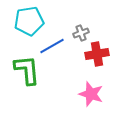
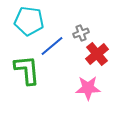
cyan pentagon: rotated 16 degrees clockwise
blue line: rotated 10 degrees counterclockwise
red cross: rotated 30 degrees counterclockwise
pink star: moved 3 px left, 6 px up; rotated 20 degrees counterclockwise
